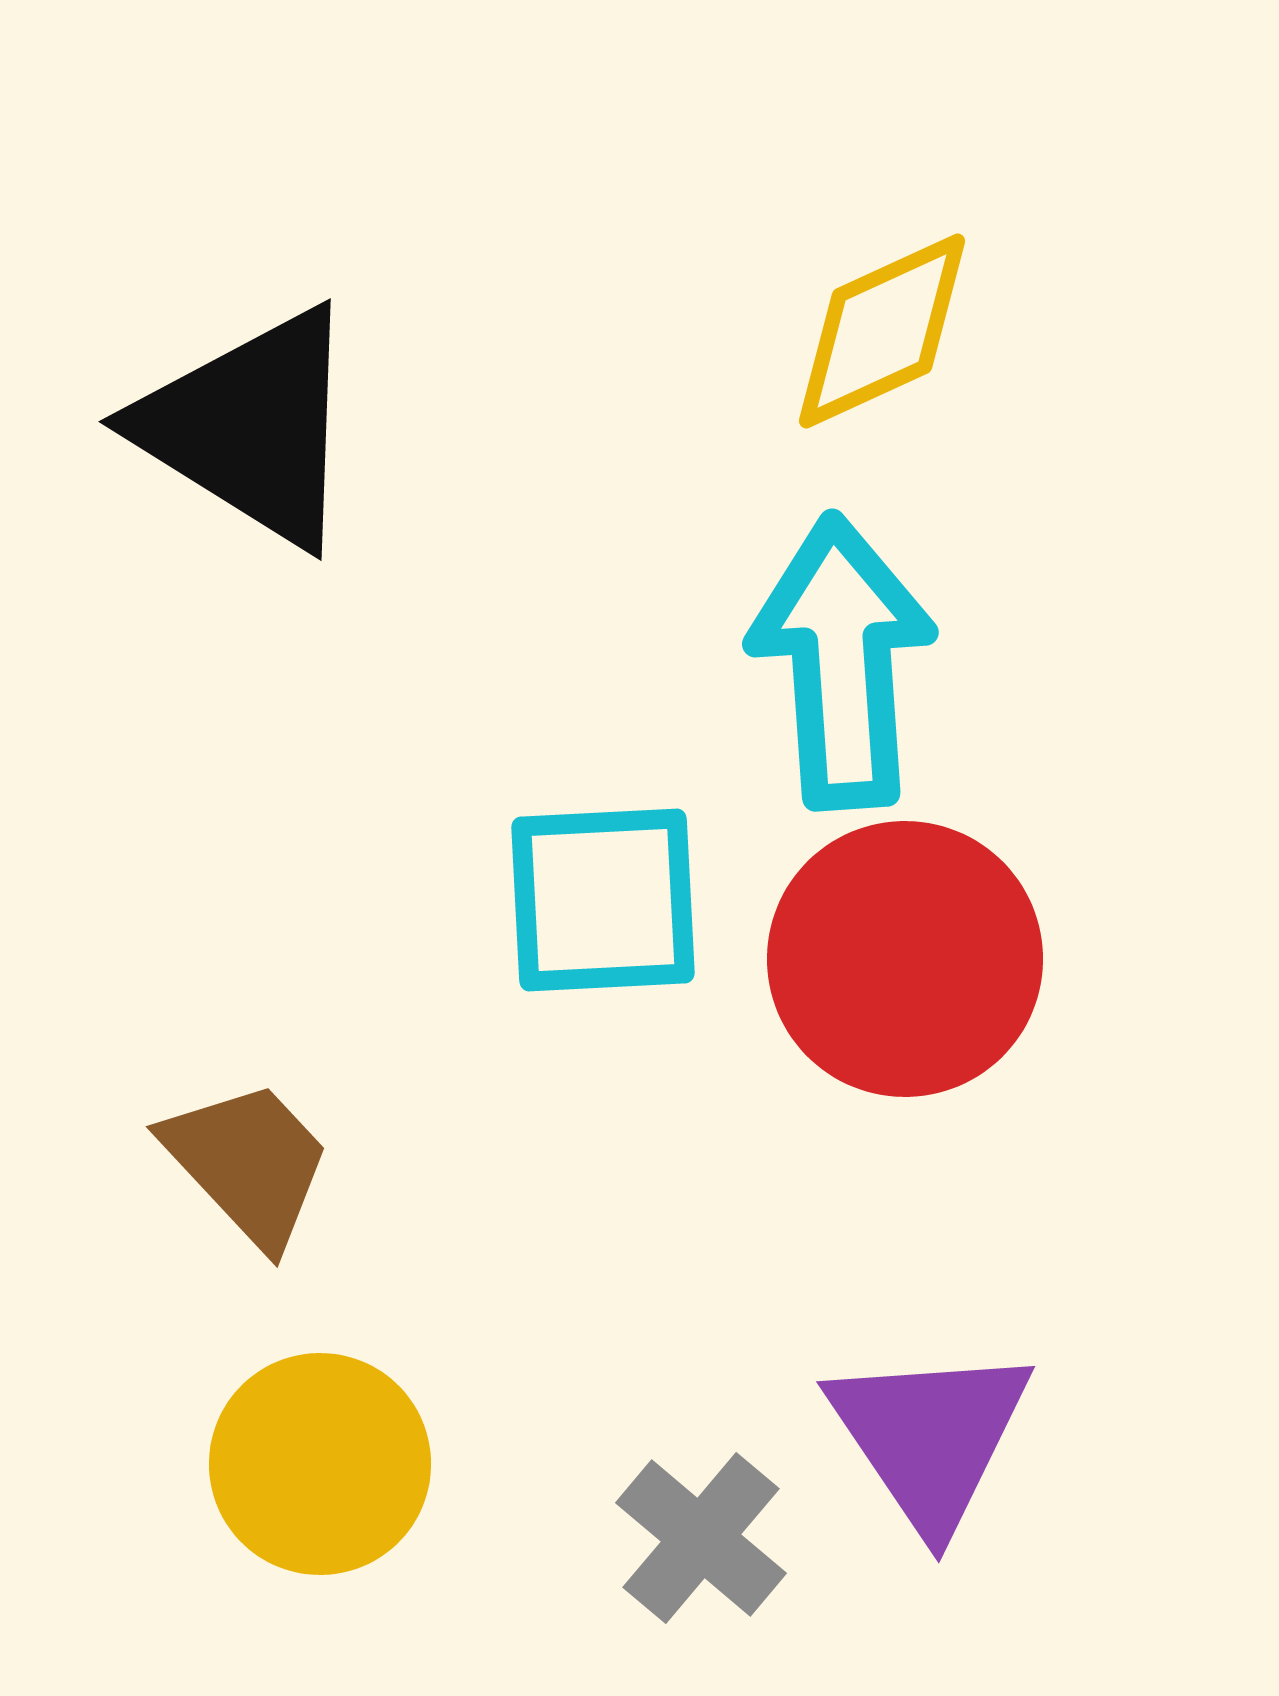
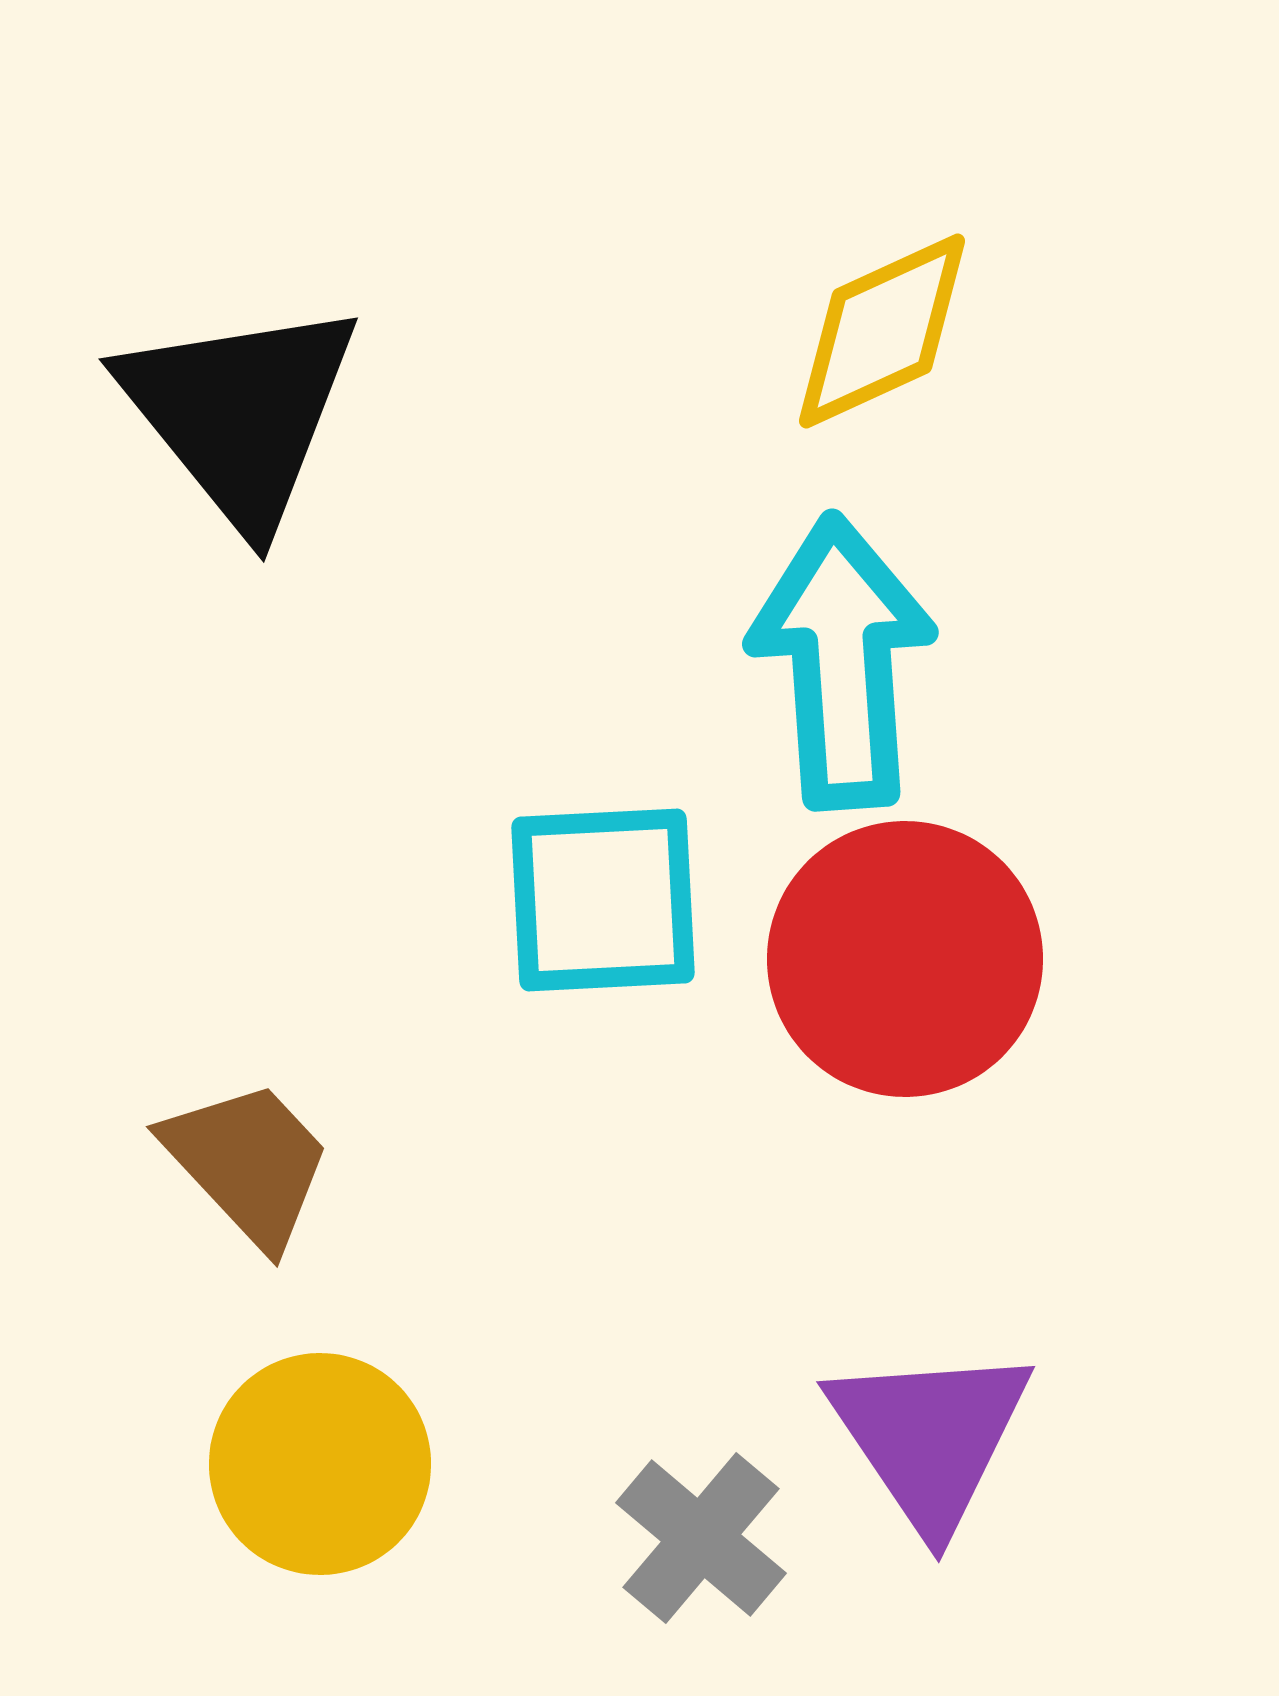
black triangle: moved 10 px left, 14 px up; rotated 19 degrees clockwise
